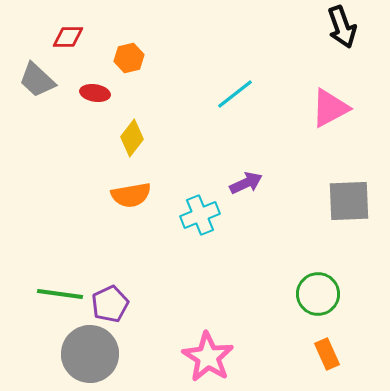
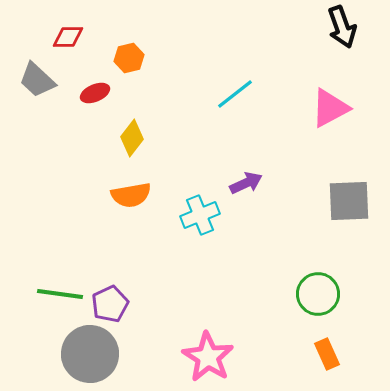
red ellipse: rotated 32 degrees counterclockwise
